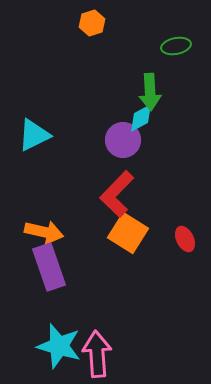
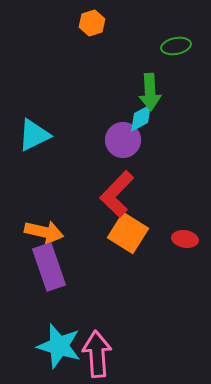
red ellipse: rotated 55 degrees counterclockwise
